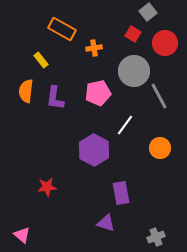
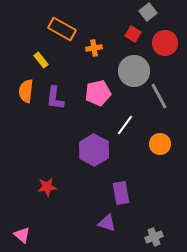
orange circle: moved 4 px up
purple triangle: moved 1 px right
gray cross: moved 2 px left
